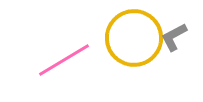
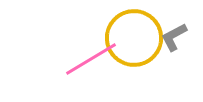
pink line: moved 27 px right, 1 px up
